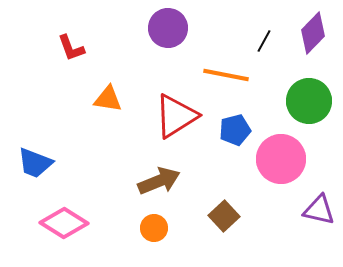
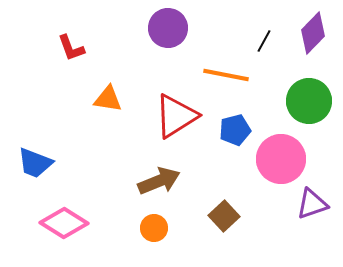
purple triangle: moved 7 px left, 6 px up; rotated 32 degrees counterclockwise
